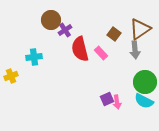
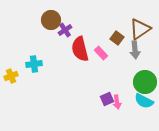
brown square: moved 3 px right, 4 px down
cyan cross: moved 7 px down
